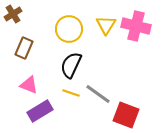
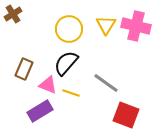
brown rectangle: moved 21 px down
black semicircle: moved 5 px left, 2 px up; rotated 16 degrees clockwise
pink triangle: moved 19 px right
gray line: moved 8 px right, 11 px up
